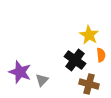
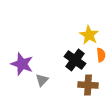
purple star: moved 2 px right, 8 px up
brown cross: moved 1 px left, 1 px down; rotated 12 degrees counterclockwise
